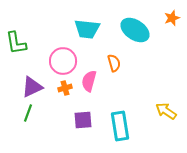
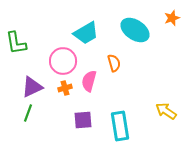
cyan trapezoid: moved 1 px left, 4 px down; rotated 36 degrees counterclockwise
